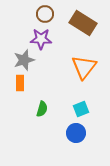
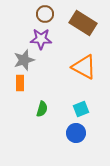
orange triangle: rotated 40 degrees counterclockwise
